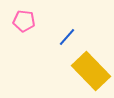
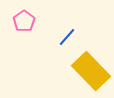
pink pentagon: rotated 30 degrees clockwise
